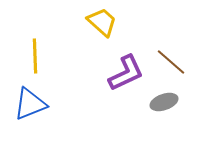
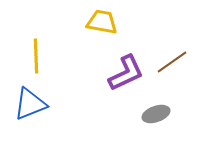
yellow trapezoid: rotated 32 degrees counterclockwise
yellow line: moved 1 px right
brown line: moved 1 px right; rotated 76 degrees counterclockwise
gray ellipse: moved 8 px left, 12 px down
